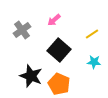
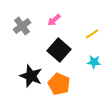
gray cross: moved 4 px up
